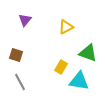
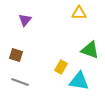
yellow triangle: moved 13 px right, 14 px up; rotated 28 degrees clockwise
green triangle: moved 2 px right, 3 px up
gray line: rotated 42 degrees counterclockwise
